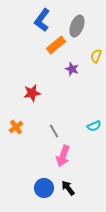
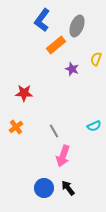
yellow semicircle: moved 3 px down
red star: moved 8 px left; rotated 12 degrees clockwise
